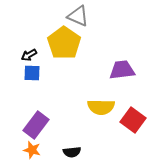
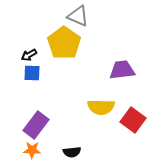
orange star: rotated 12 degrees counterclockwise
